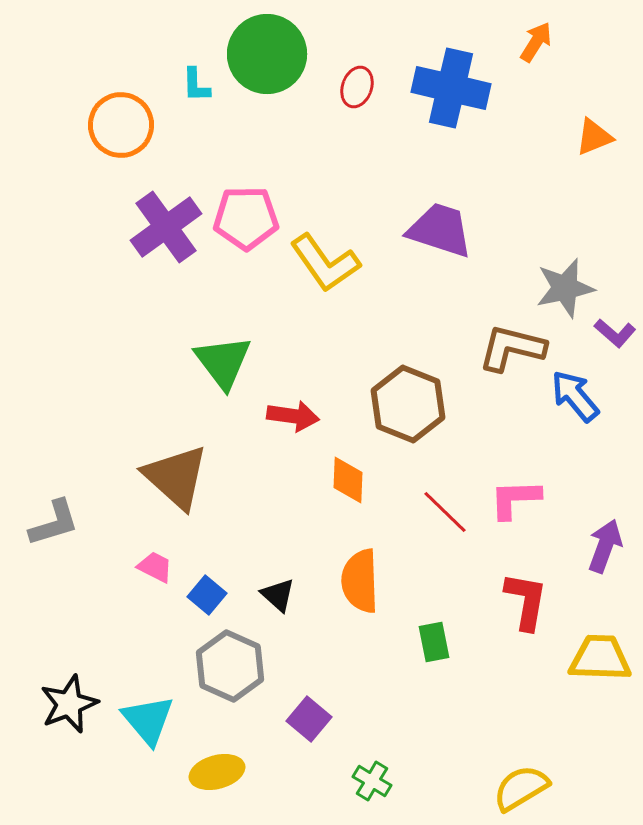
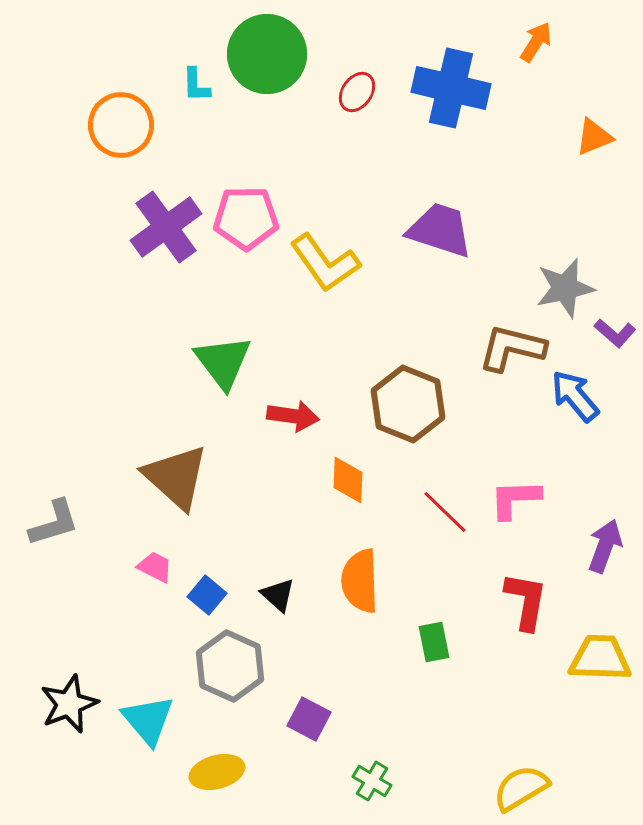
red ellipse: moved 5 px down; rotated 15 degrees clockwise
purple square: rotated 12 degrees counterclockwise
